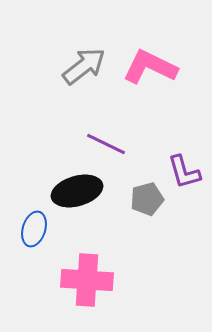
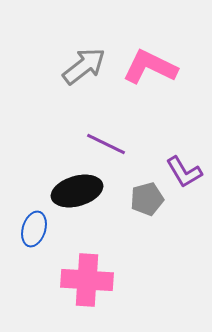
purple L-shape: rotated 15 degrees counterclockwise
